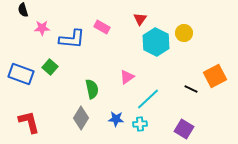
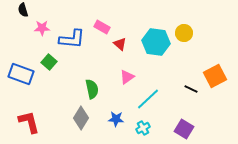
red triangle: moved 20 px left, 25 px down; rotated 24 degrees counterclockwise
cyan hexagon: rotated 20 degrees counterclockwise
green square: moved 1 px left, 5 px up
cyan cross: moved 3 px right, 4 px down; rotated 24 degrees counterclockwise
